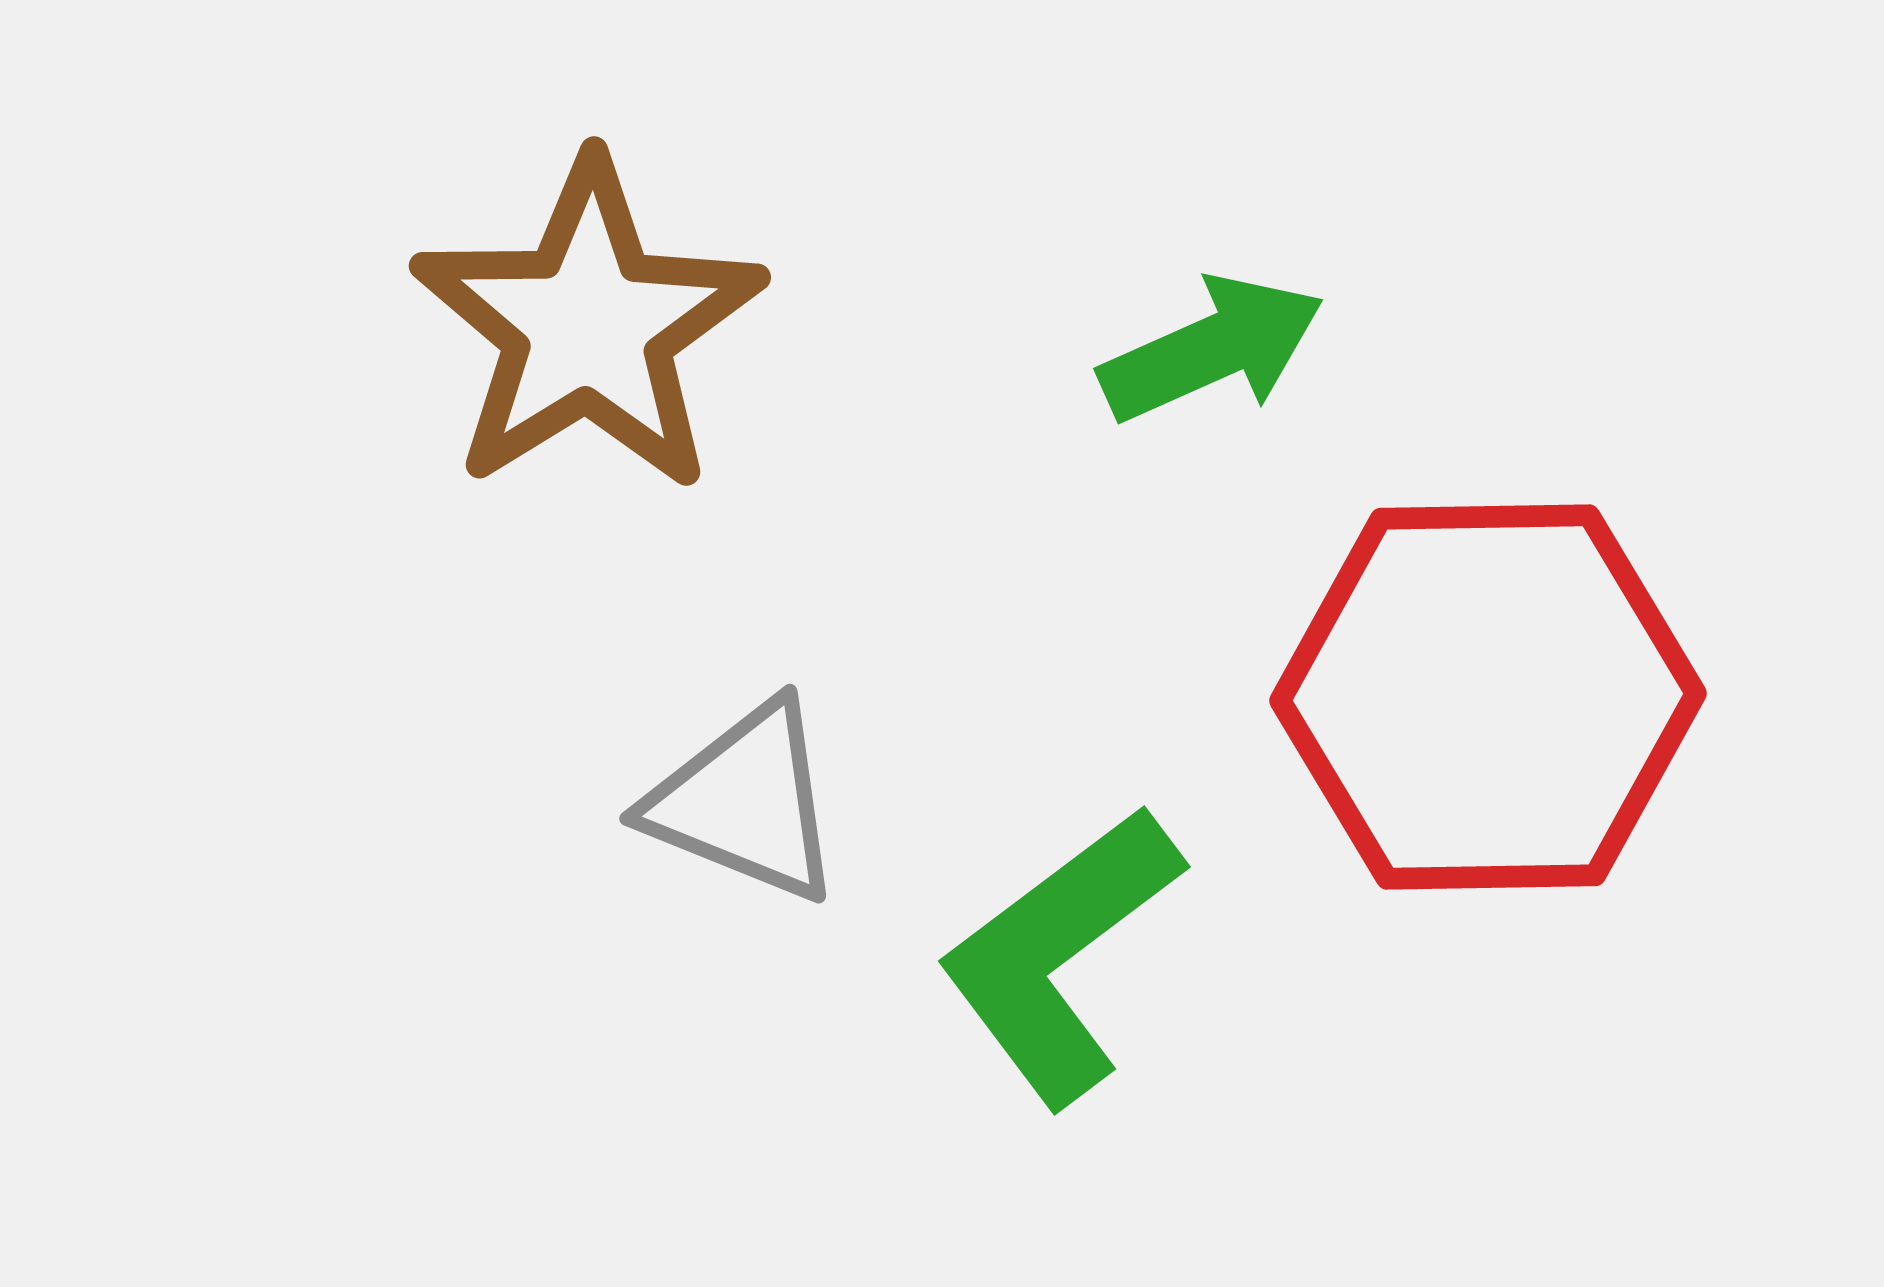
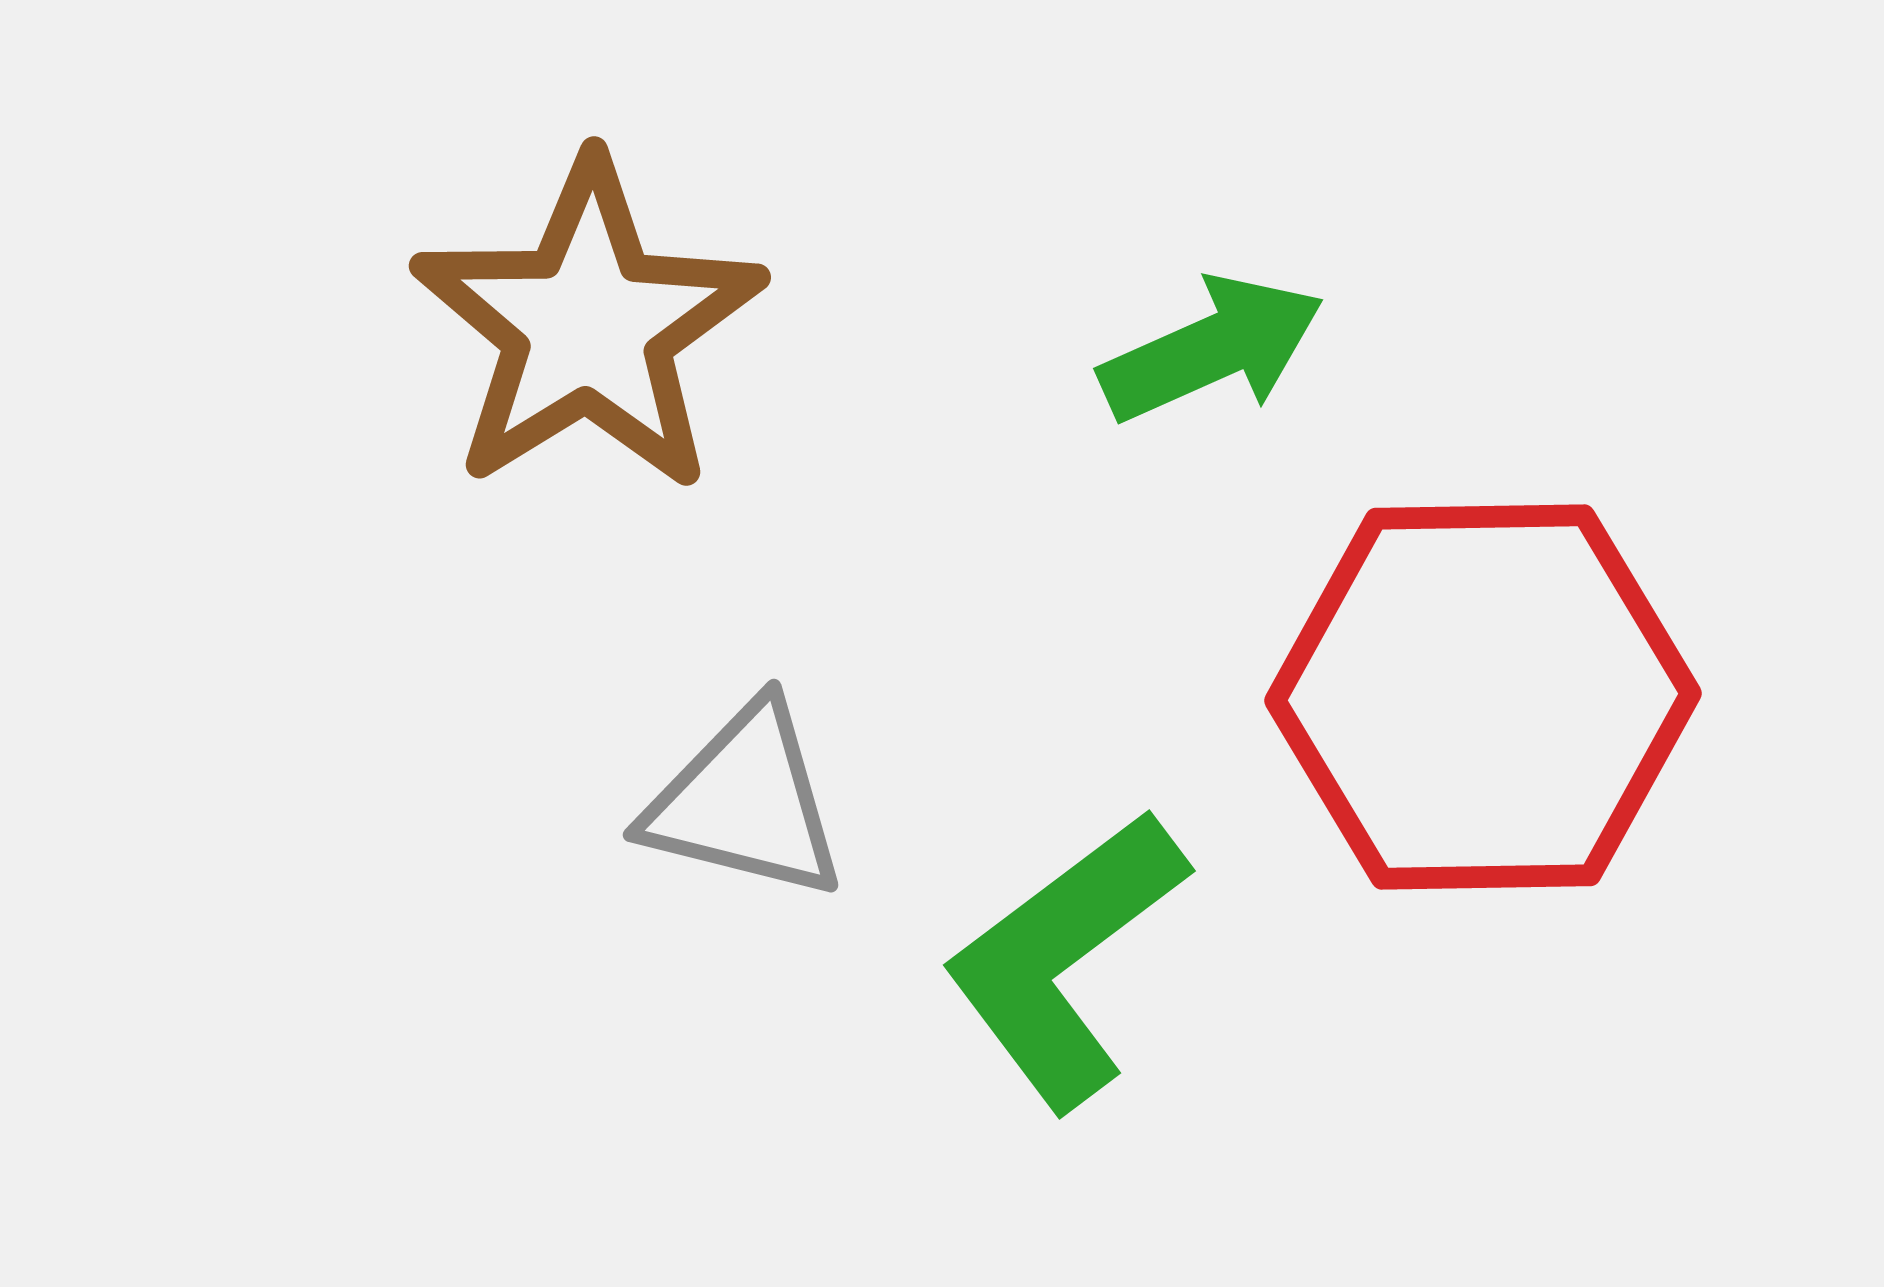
red hexagon: moved 5 px left
gray triangle: rotated 8 degrees counterclockwise
green L-shape: moved 5 px right, 4 px down
